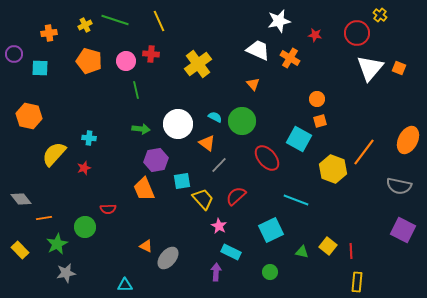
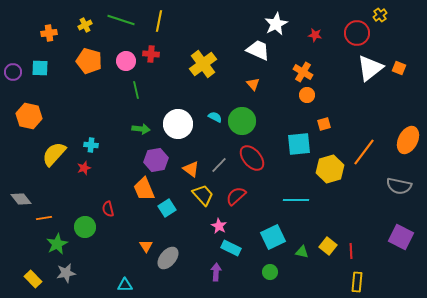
yellow cross at (380, 15): rotated 16 degrees clockwise
green line at (115, 20): moved 6 px right
yellow line at (159, 21): rotated 35 degrees clockwise
white star at (279, 21): moved 3 px left, 3 px down; rotated 15 degrees counterclockwise
purple circle at (14, 54): moved 1 px left, 18 px down
orange cross at (290, 58): moved 13 px right, 14 px down
yellow cross at (198, 64): moved 5 px right
white triangle at (370, 68): rotated 12 degrees clockwise
orange circle at (317, 99): moved 10 px left, 4 px up
orange square at (320, 121): moved 4 px right, 3 px down
cyan cross at (89, 138): moved 2 px right, 7 px down
cyan square at (299, 139): moved 5 px down; rotated 35 degrees counterclockwise
orange triangle at (207, 143): moved 16 px left, 26 px down
red ellipse at (267, 158): moved 15 px left
yellow hexagon at (333, 169): moved 3 px left; rotated 24 degrees clockwise
cyan square at (182, 181): moved 15 px left, 27 px down; rotated 24 degrees counterclockwise
yellow trapezoid at (203, 199): moved 4 px up
cyan line at (296, 200): rotated 20 degrees counterclockwise
red semicircle at (108, 209): rotated 77 degrees clockwise
cyan square at (271, 230): moved 2 px right, 7 px down
purple square at (403, 230): moved 2 px left, 7 px down
orange triangle at (146, 246): rotated 32 degrees clockwise
yellow rectangle at (20, 250): moved 13 px right, 29 px down
cyan rectangle at (231, 252): moved 4 px up
